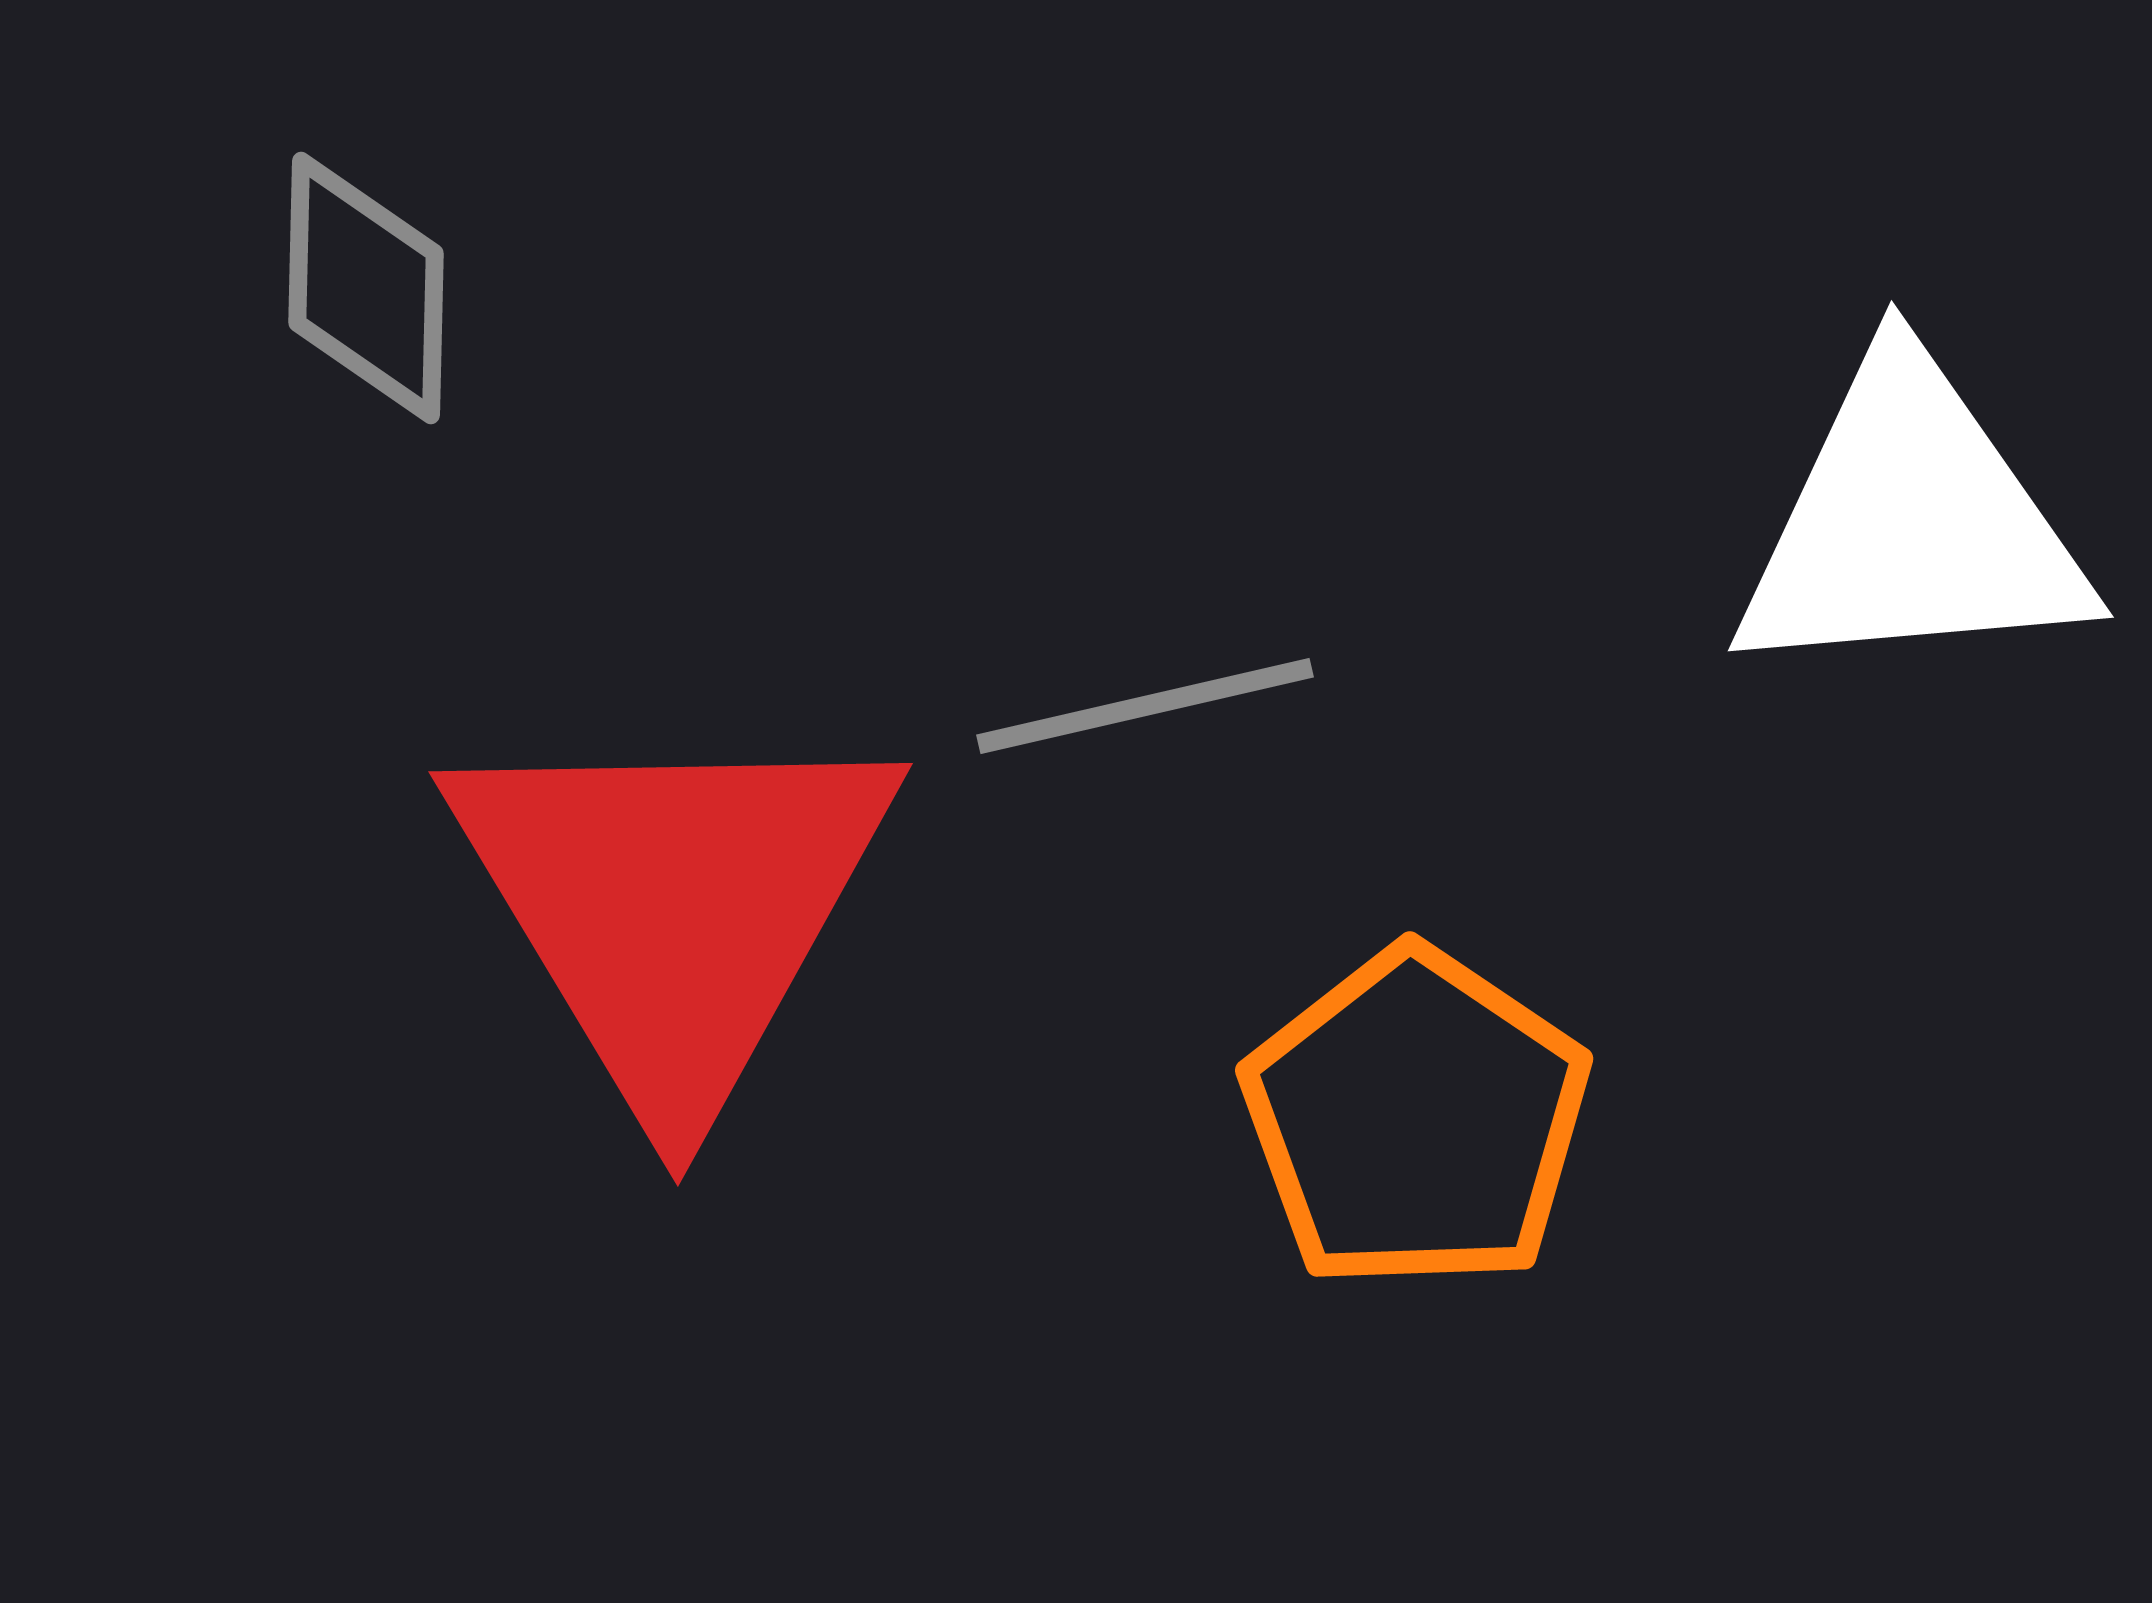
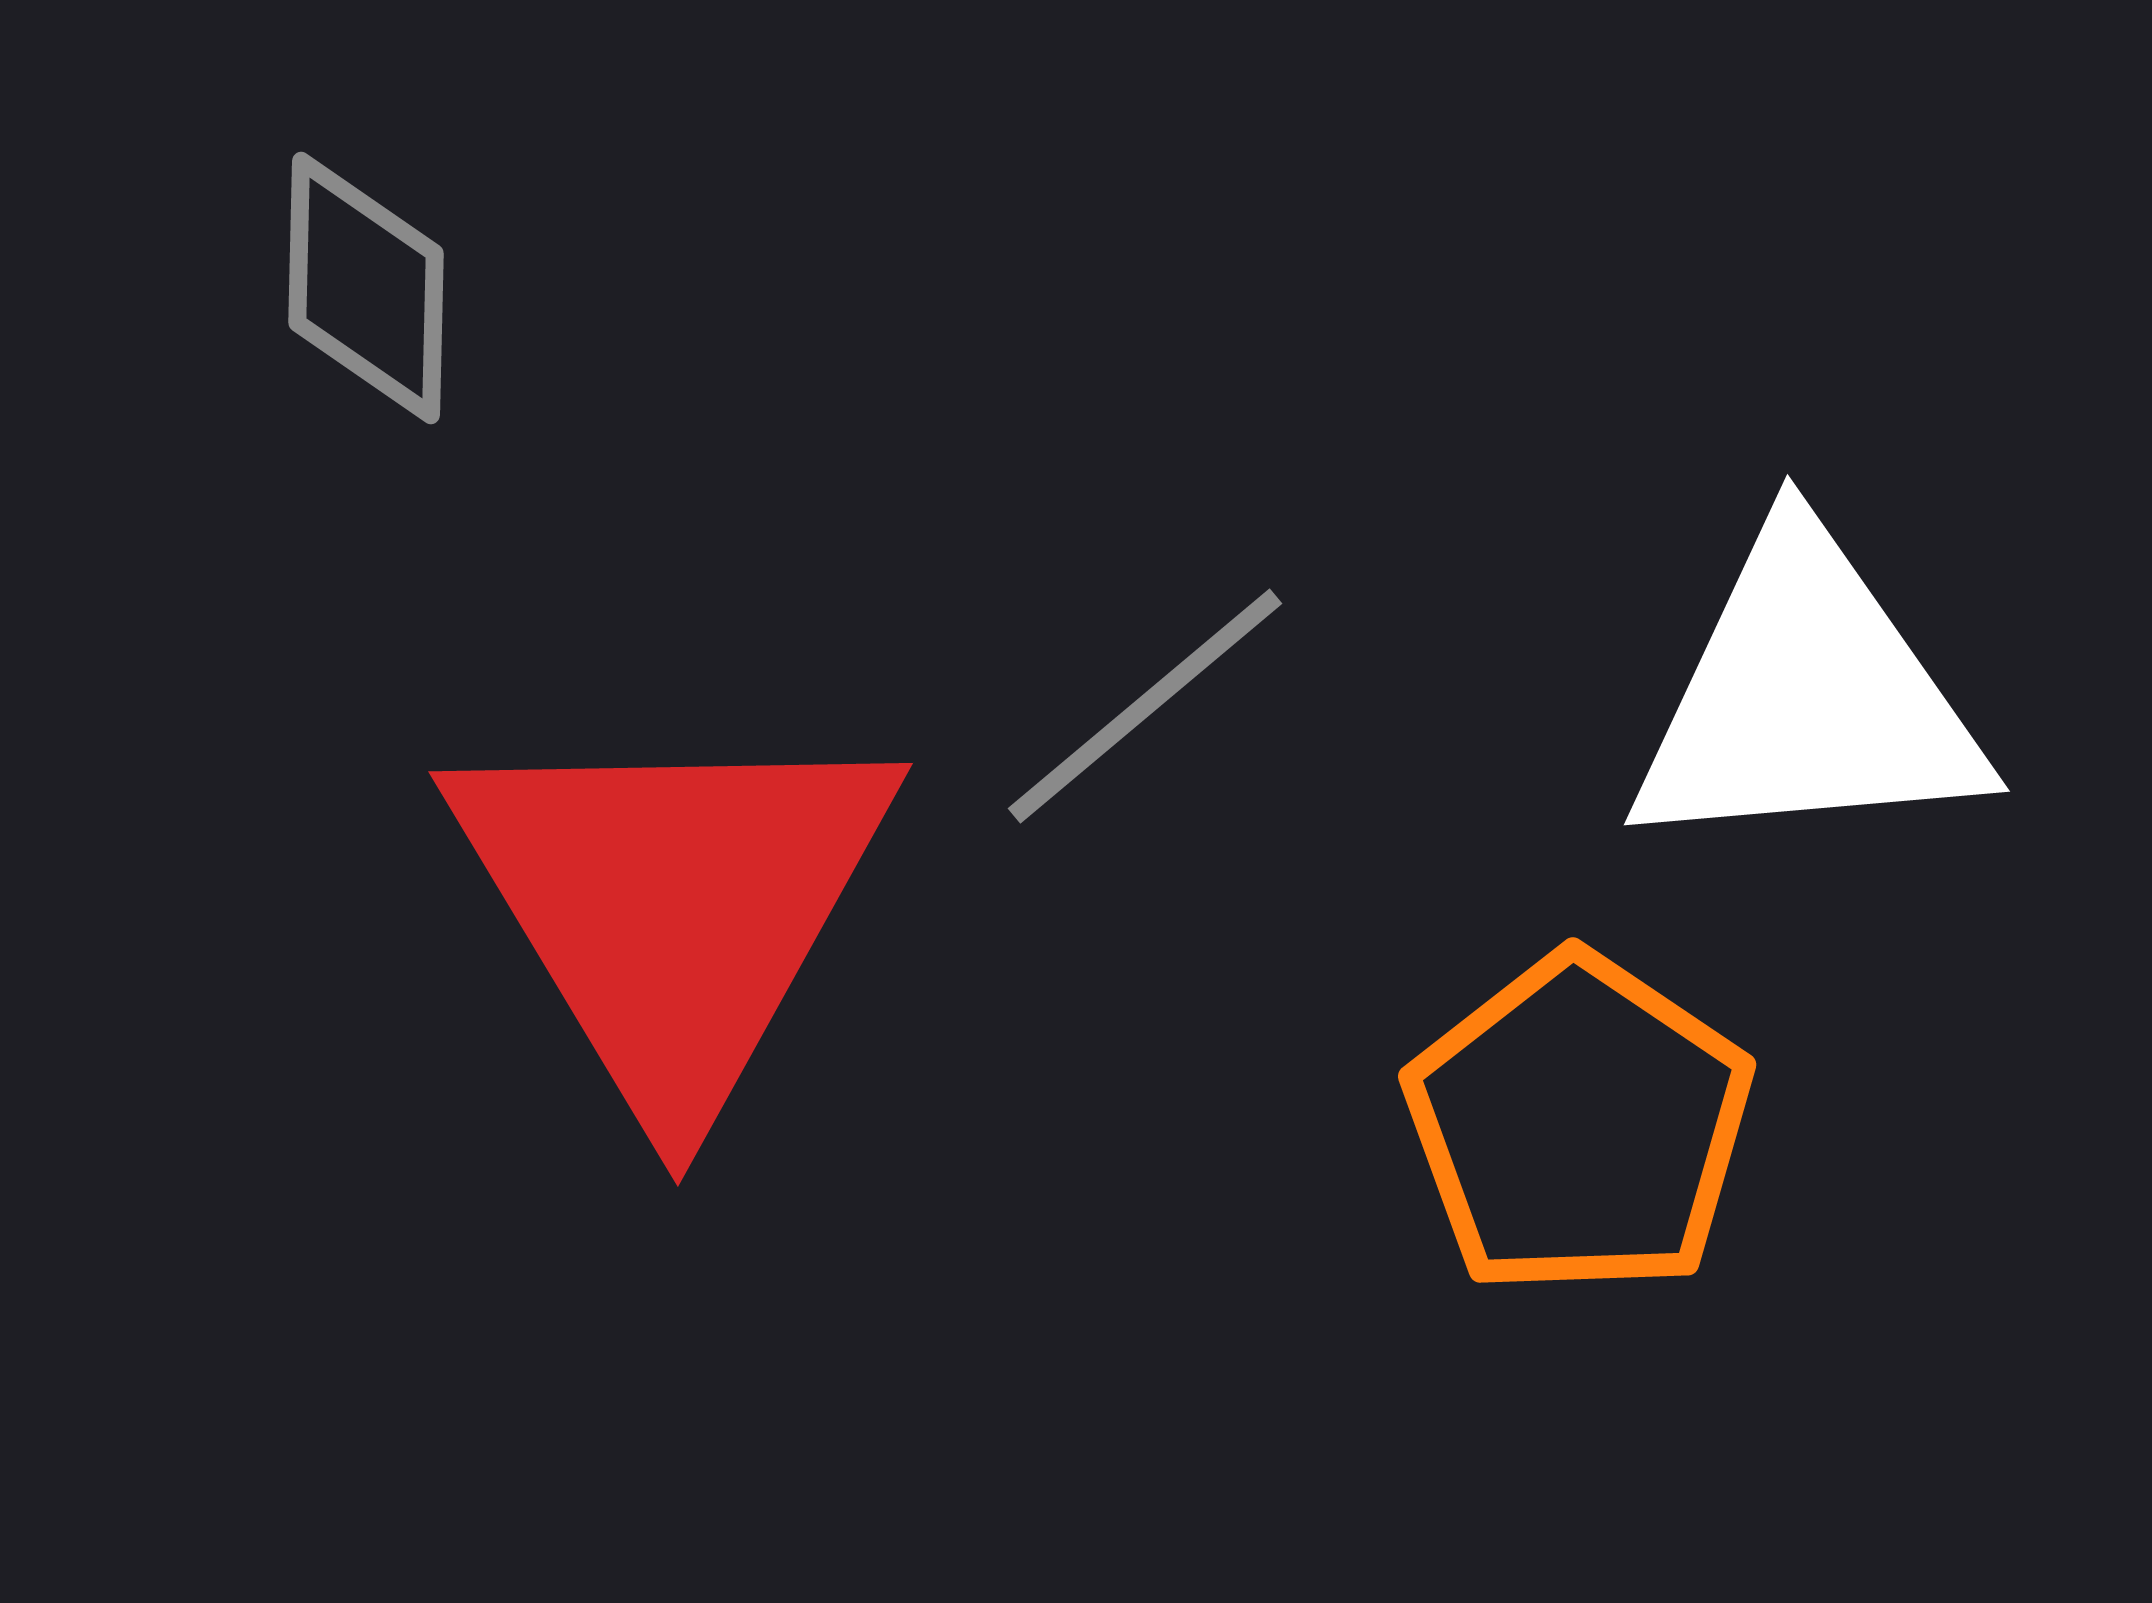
white triangle: moved 104 px left, 174 px down
gray line: rotated 27 degrees counterclockwise
orange pentagon: moved 163 px right, 6 px down
